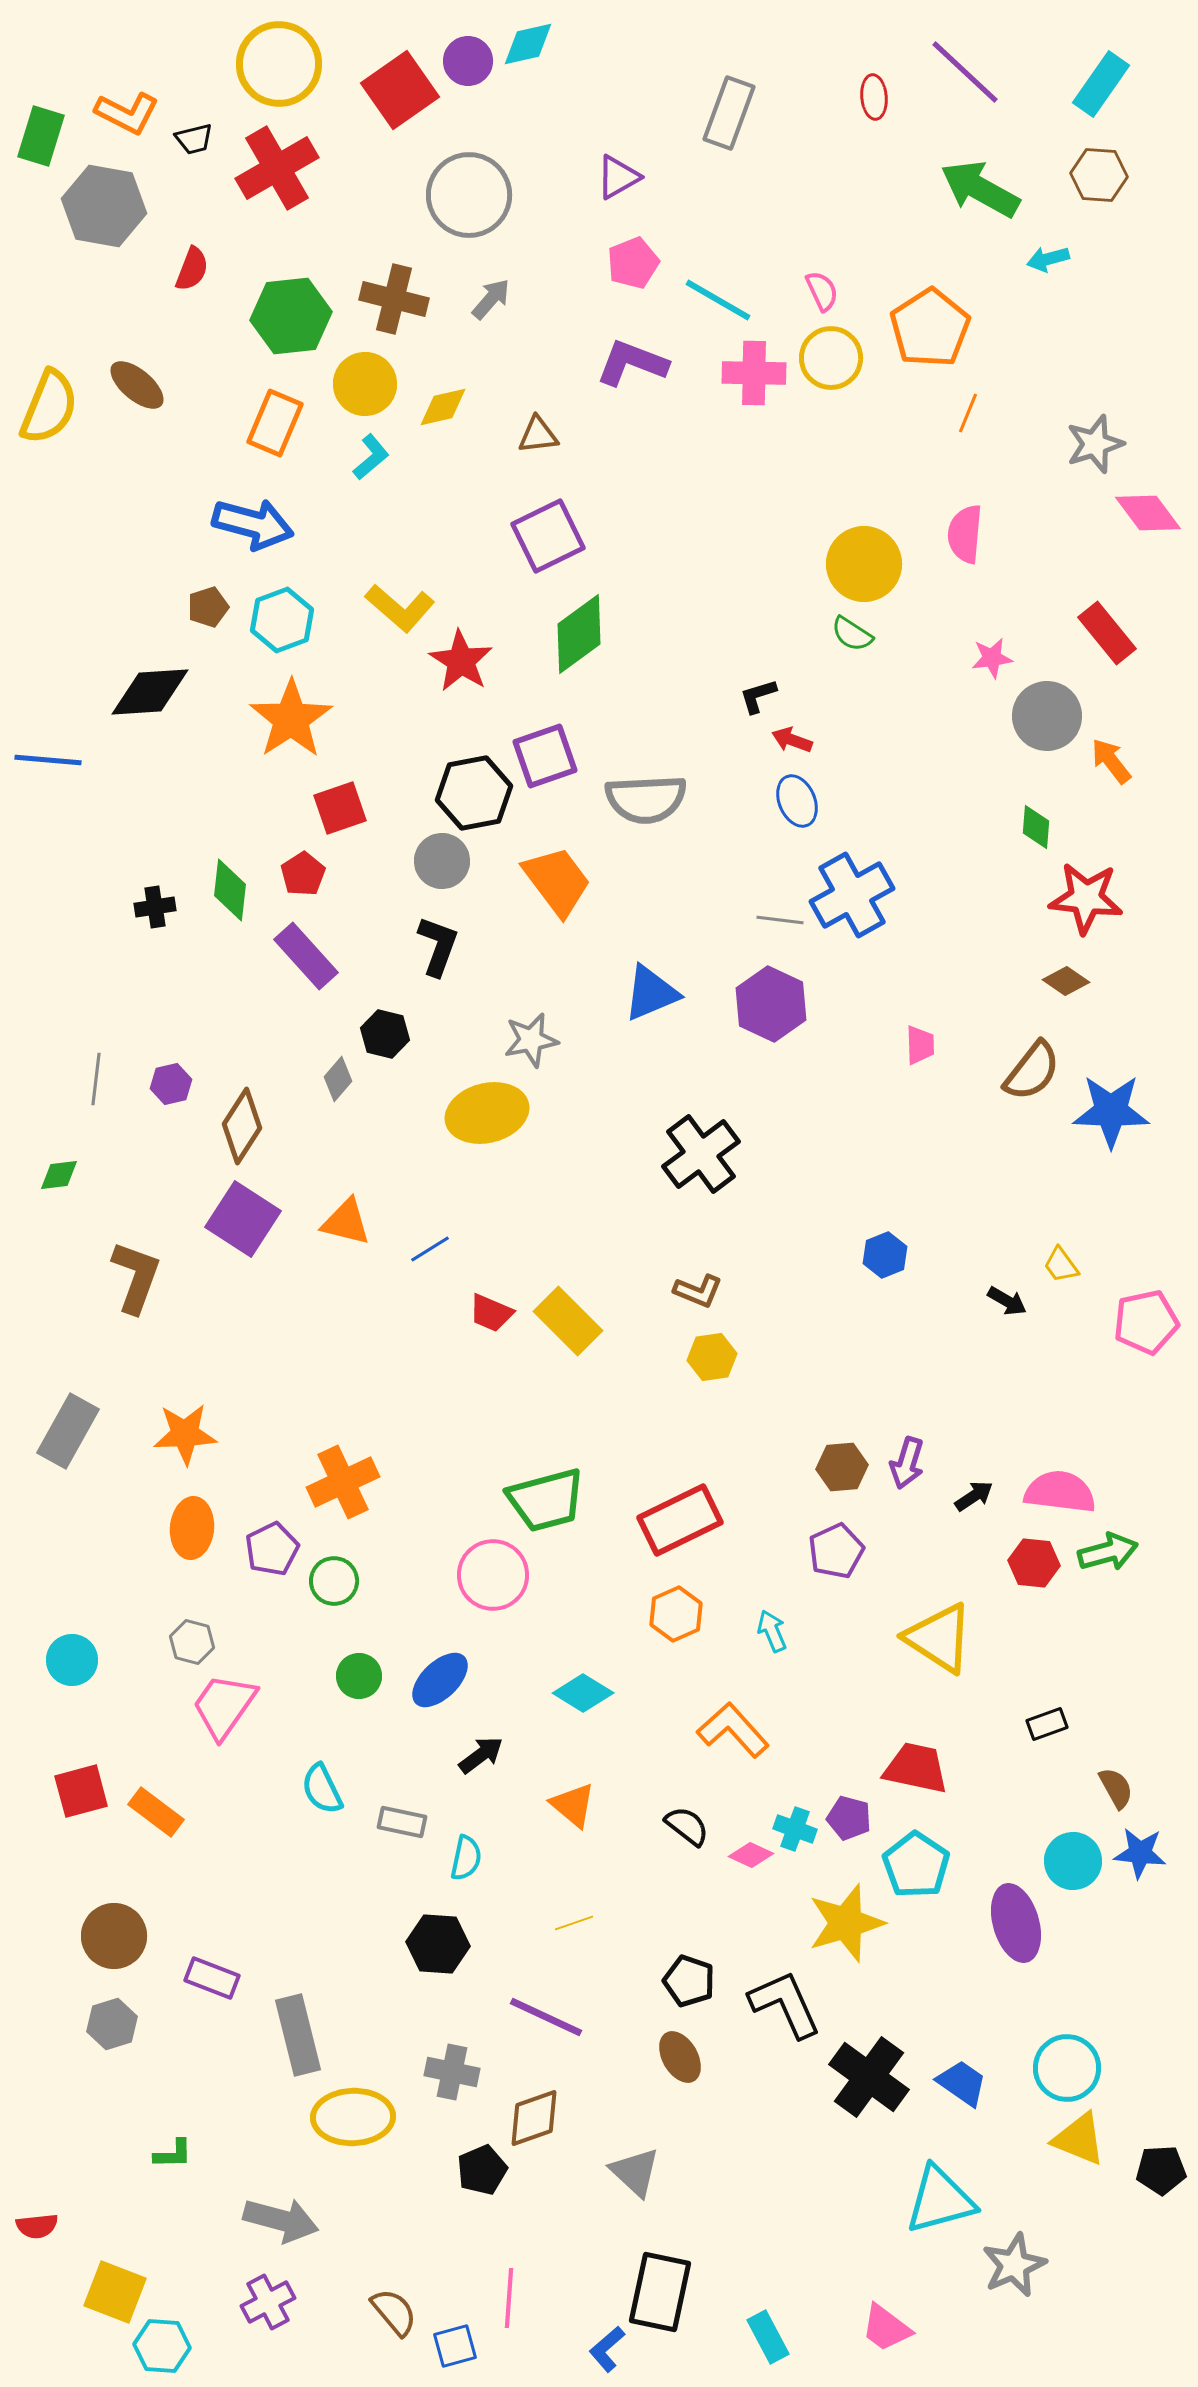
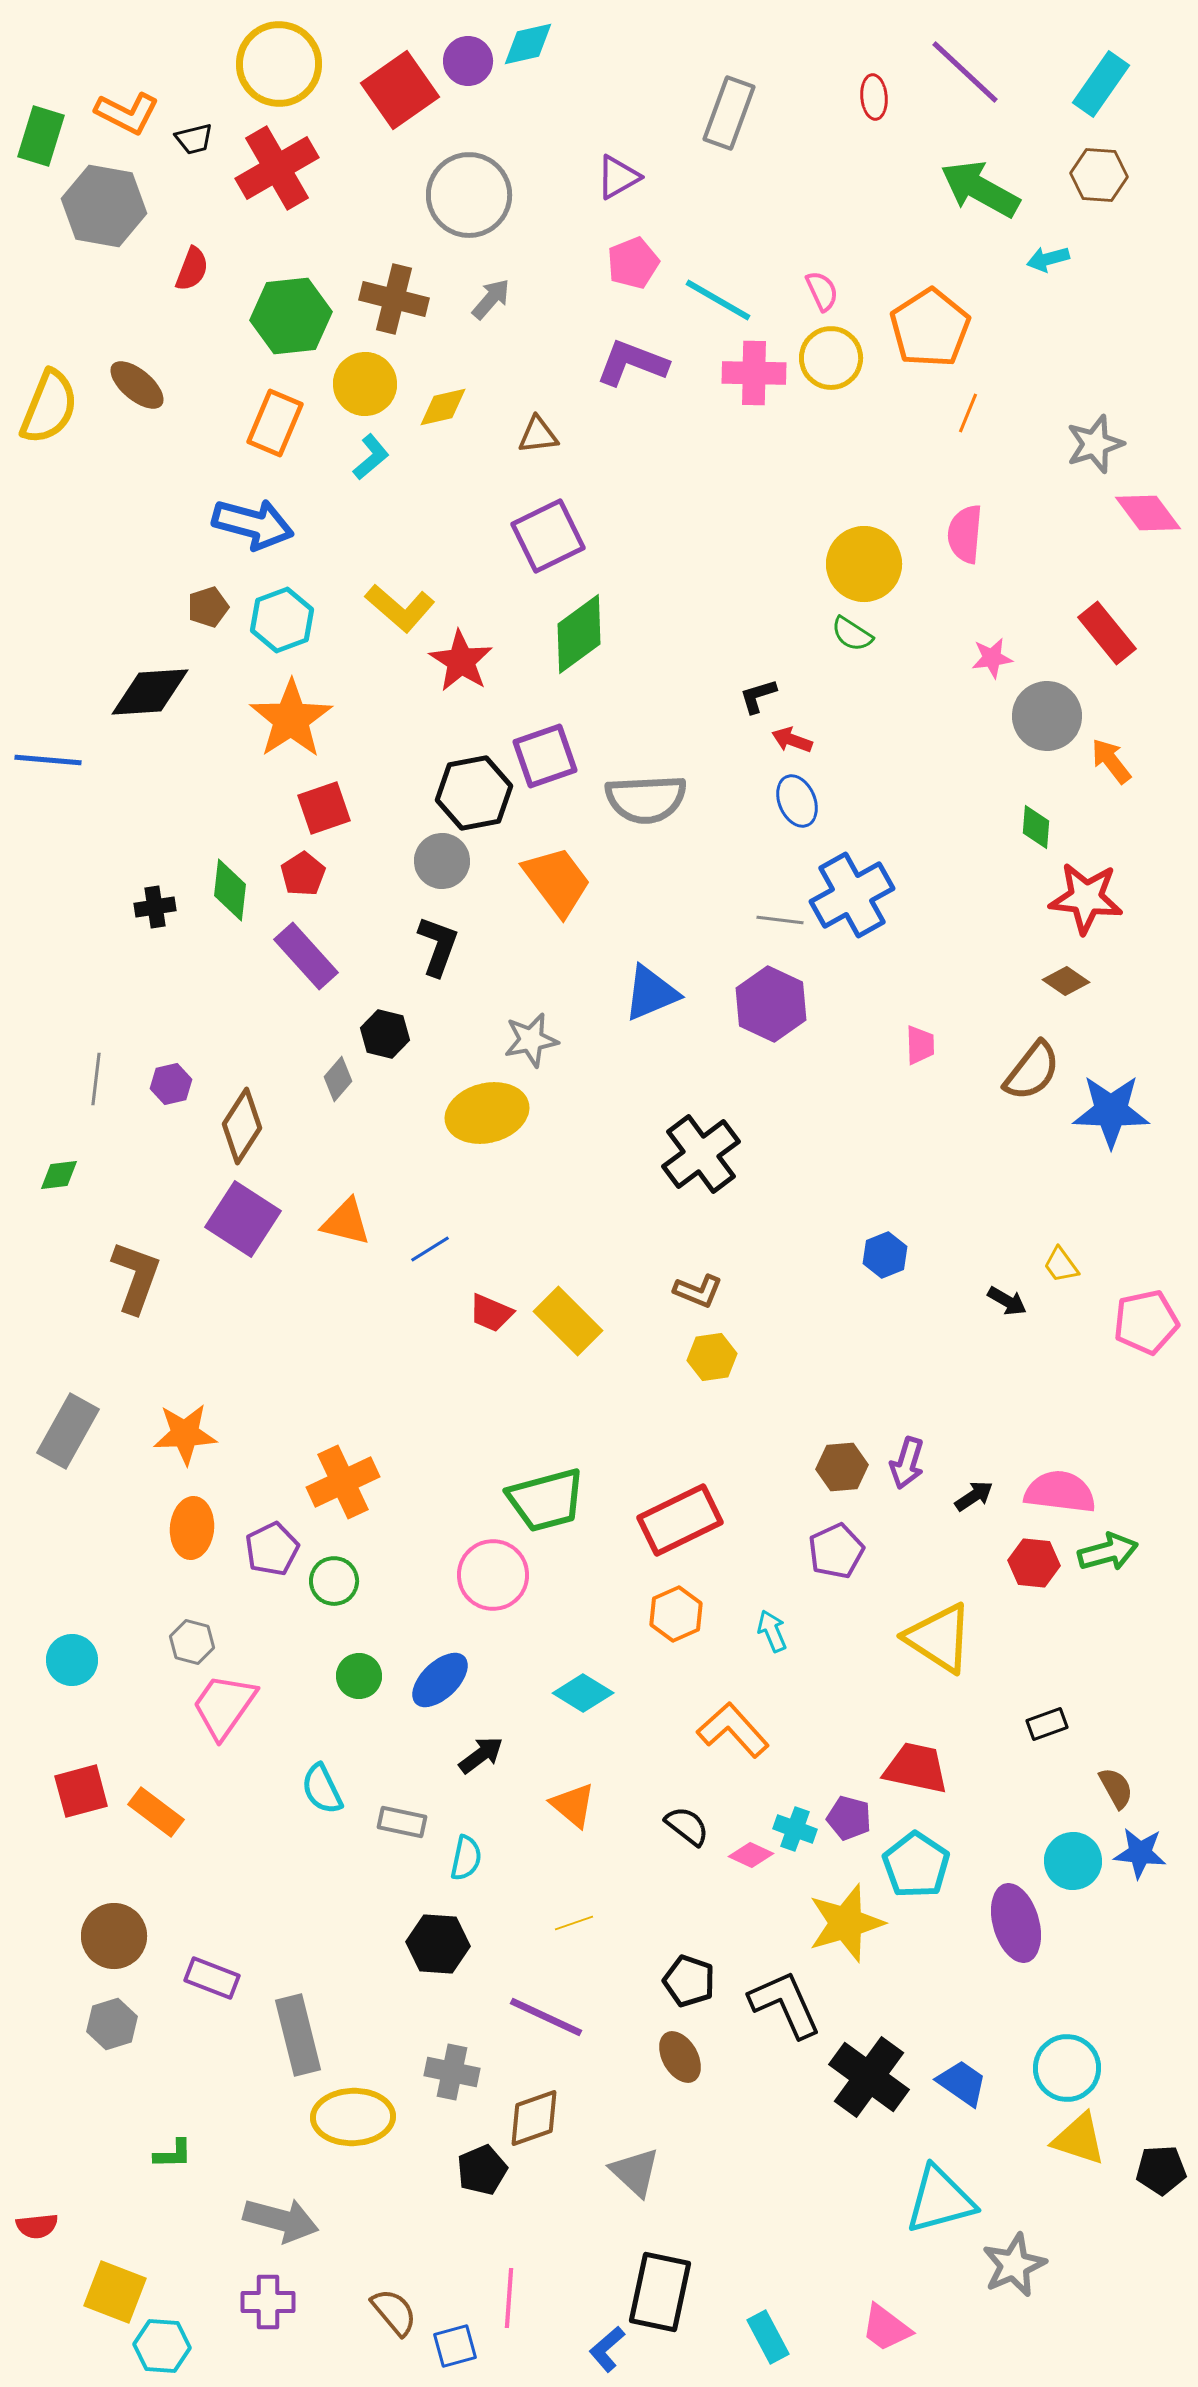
red square at (340, 808): moved 16 px left
yellow triangle at (1079, 2139): rotated 4 degrees counterclockwise
purple cross at (268, 2302): rotated 28 degrees clockwise
